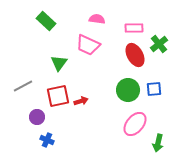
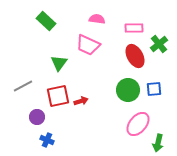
red ellipse: moved 1 px down
pink ellipse: moved 3 px right
